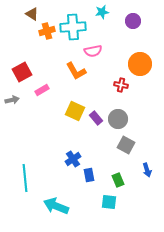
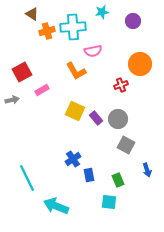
red cross: rotated 32 degrees counterclockwise
cyan line: moved 2 px right; rotated 20 degrees counterclockwise
